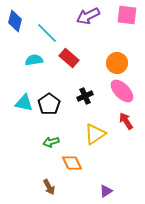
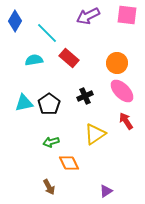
blue diamond: rotated 15 degrees clockwise
cyan triangle: rotated 24 degrees counterclockwise
orange diamond: moved 3 px left
